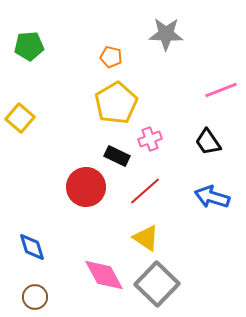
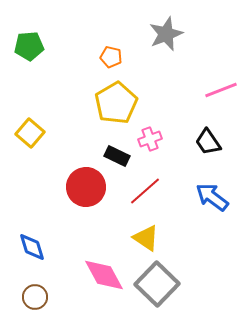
gray star: rotated 24 degrees counterclockwise
yellow square: moved 10 px right, 15 px down
blue arrow: rotated 20 degrees clockwise
